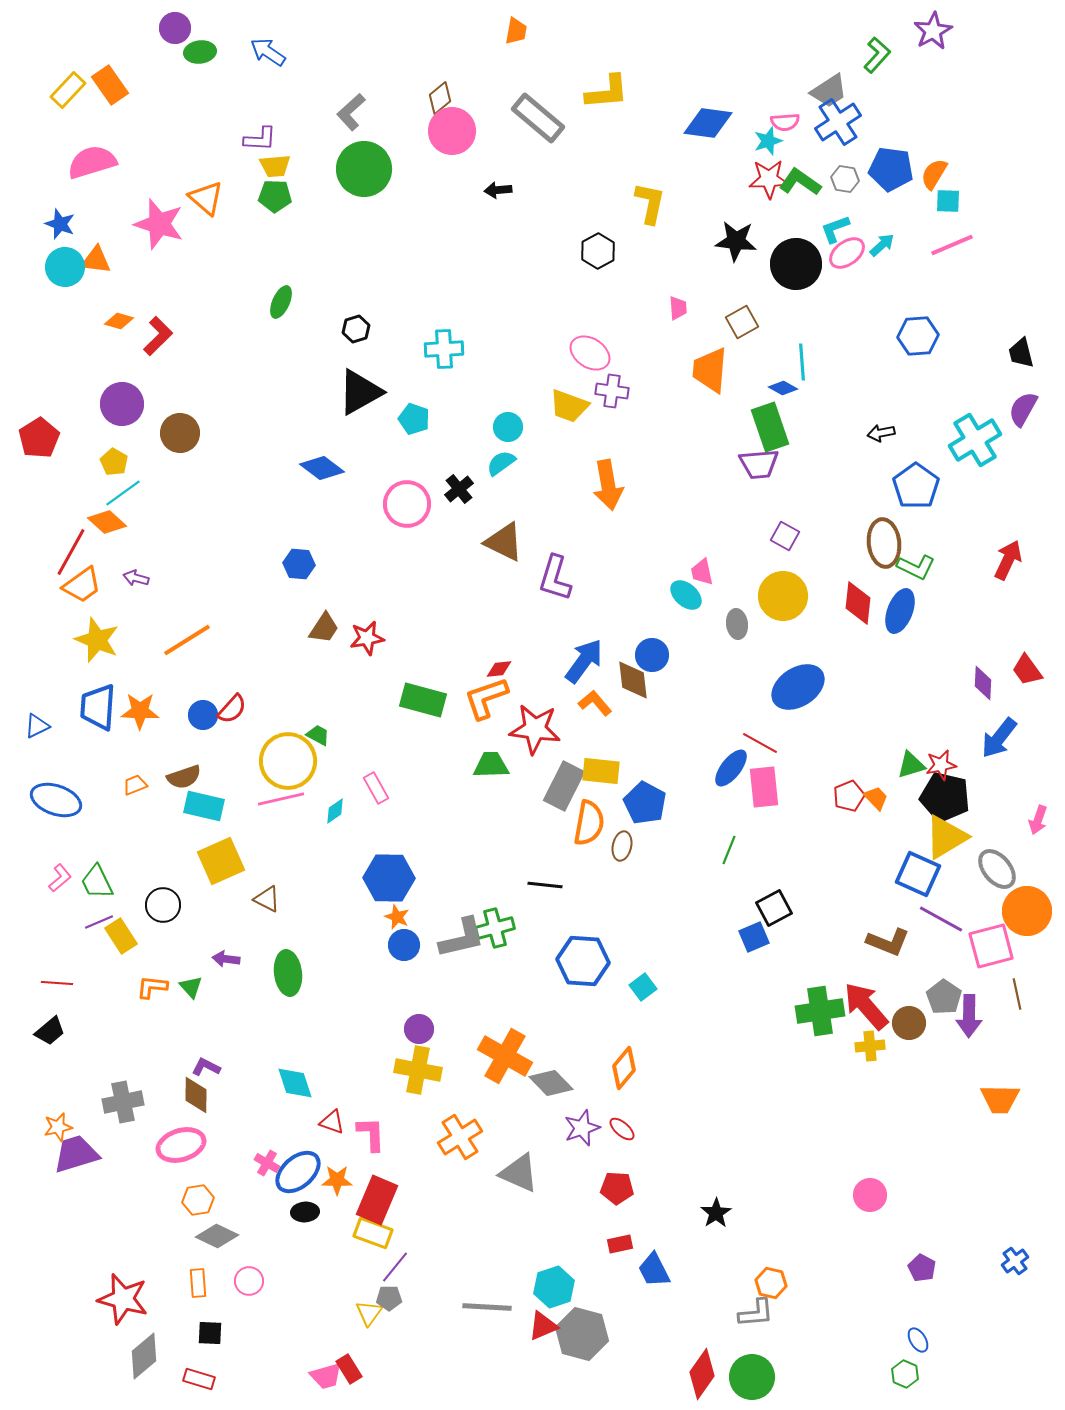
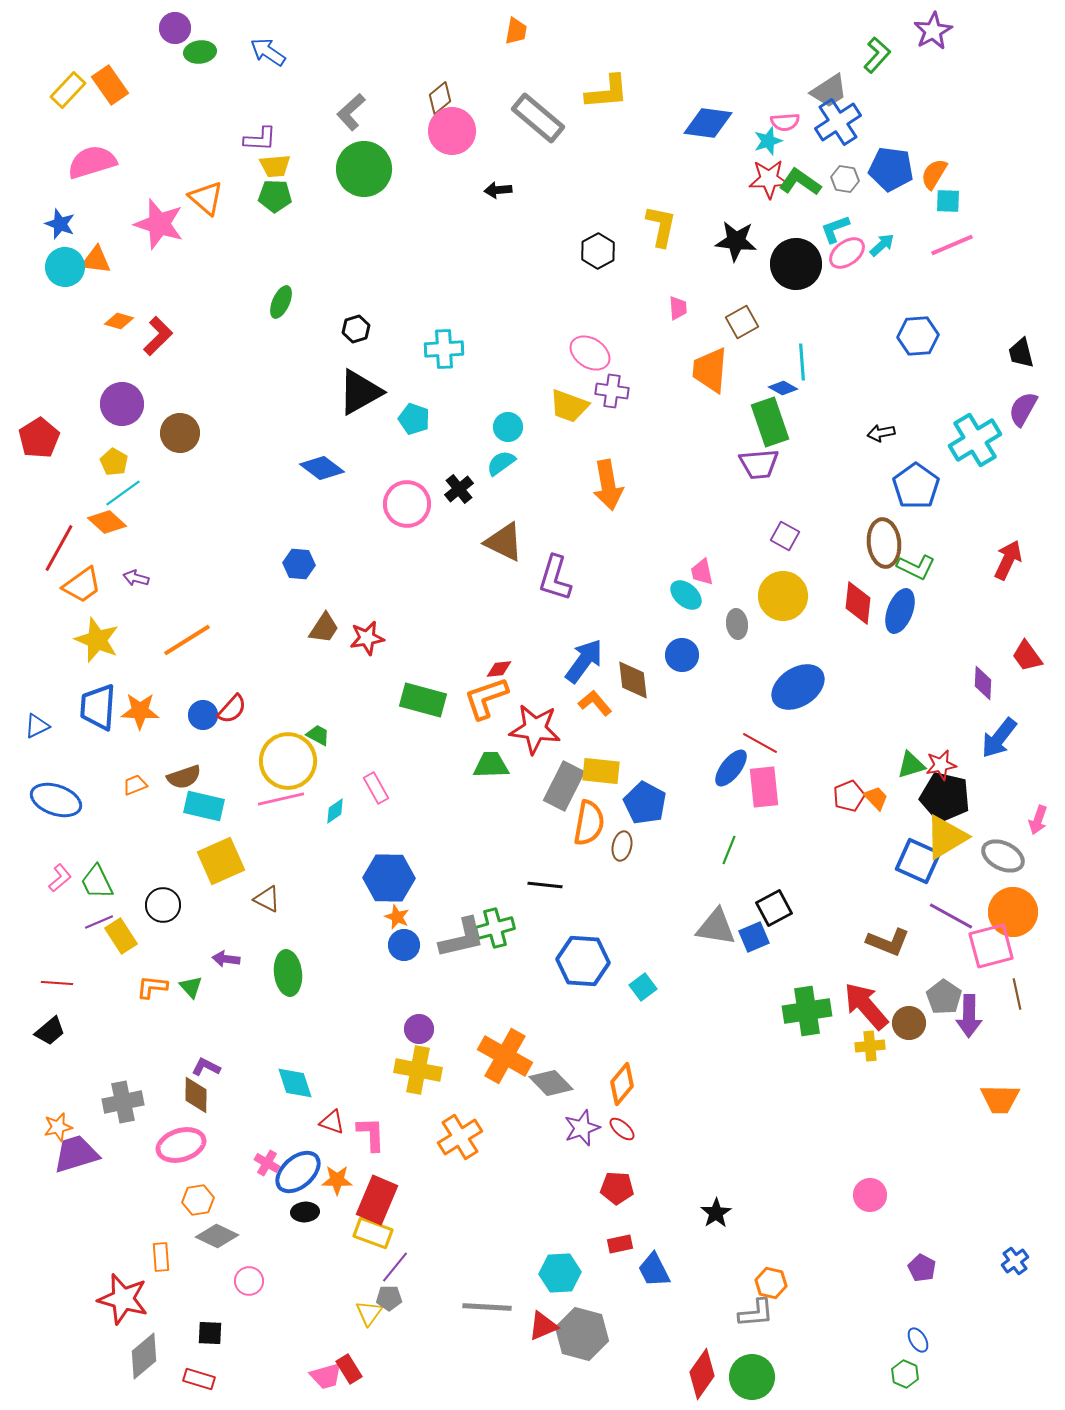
yellow L-shape at (650, 203): moved 11 px right, 23 px down
green rectangle at (770, 427): moved 5 px up
red line at (71, 552): moved 12 px left, 4 px up
blue circle at (652, 655): moved 30 px right
red trapezoid at (1027, 670): moved 14 px up
gray ellipse at (997, 869): moved 6 px right, 13 px up; rotated 24 degrees counterclockwise
blue square at (918, 874): moved 13 px up
orange circle at (1027, 911): moved 14 px left, 1 px down
purple line at (941, 919): moved 10 px right, 3 px up
green cross at (820, 1011): moved 13 px left
orange diamond at (624, 1068): moved 2 px left, 16 px down
gray triangle at (519, 1173): moved 197 px right, 246 px up; rotated 15 degrees counterclockwise
orange rectangle at (198, 1283): moved 37 px left, 26 px up
cyan hexagon at (554, 1287): moved 6 px right, 14 px up; rotated 15 degrees clockwise
